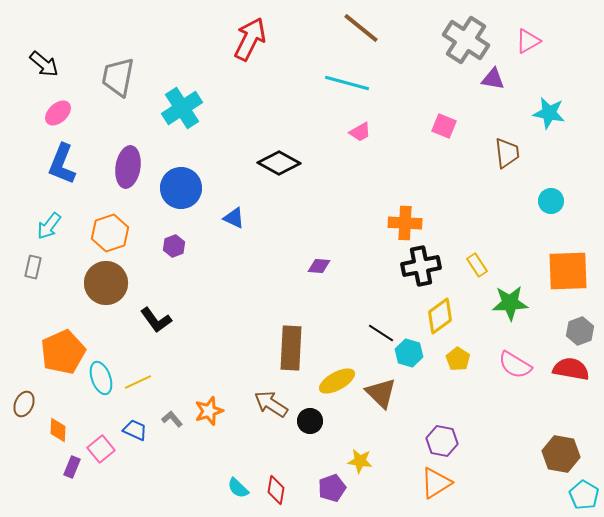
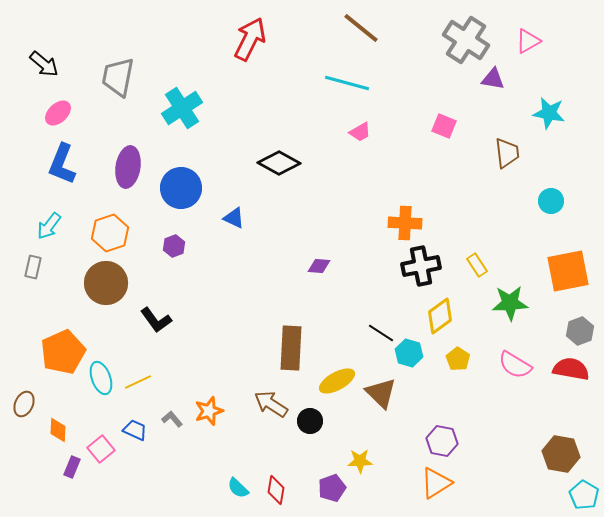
orange square at (568, 271): rotated 9 degrees counterclockwise
yellow star at (360, 461): rotated 10 degrees counterclockwise
